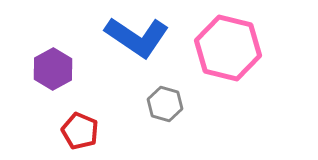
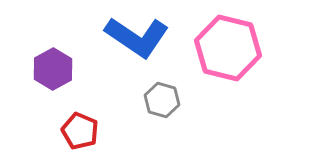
gray hexagon: moved 3 px left, 4 px up
